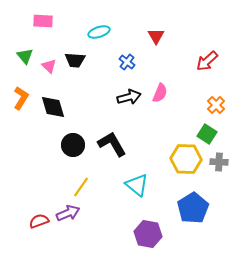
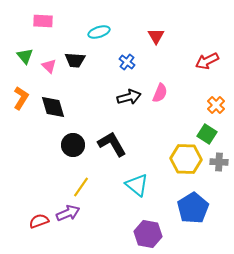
red arrow: rotated 15 degrees clockwise
